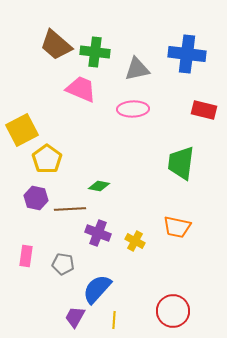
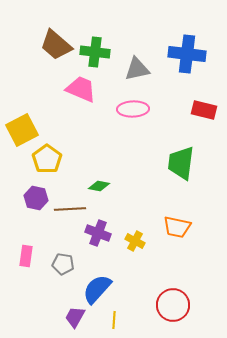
red circle: moved 6 px up
